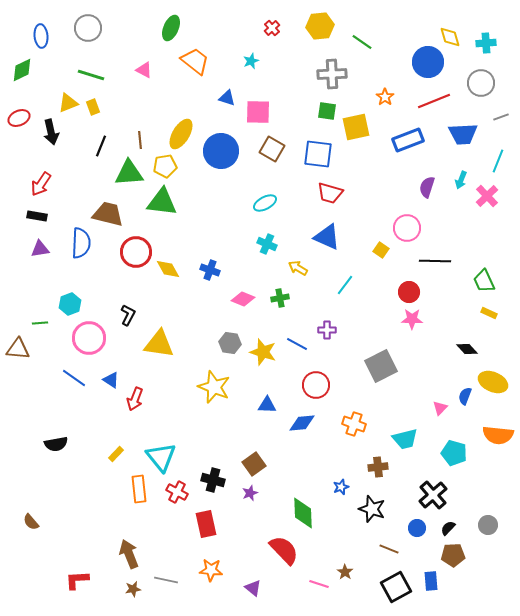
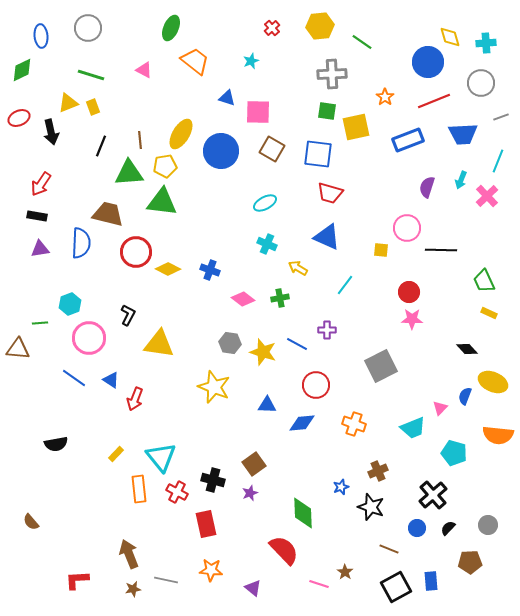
yellow square at (381, 250): rotated 28 degrees counterclockwise
black line at (435, 261): moved 6 px right, 11 px up
yellow diamond at (168, 269): rotated 35 degrees counterclockwise
pink diamond at (243, 299): rotated 15 degrees clockwise
cyan trapezoid at (405, 439): moved 8 px right, 11 px up; rotated 8 degrees counterclockwise
brown cross at (378, 467): moved 4 px down; rotated 18 degrees counterclockwise
black star at (372, 509): moved 1 px left, 2 px up
brown pentagon at (453, 555): moved 17 px right, 7 px down
